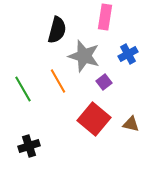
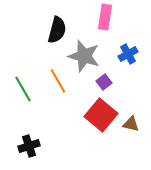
red square: moved 7 px right, 4 px up
